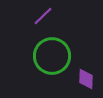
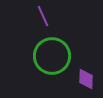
purple line: rotated 70 degrees counterclockwise
